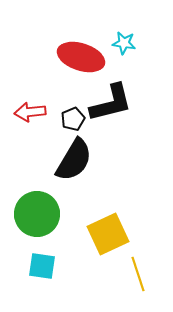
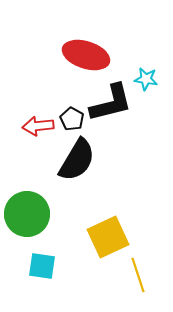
cyan star: moved 22 px right, 36 px down
red ellipse: moved 5 px right, 2 px up
red arrow: moved 8 px right, 14 px down
black pentagon: moved 1 px left; rotated 20 degrees counterclockwise
black semicircle: moved 3 px right
green circle: moved 10 px left
yellow square: moved 3 px down
yellow line: moved 1 px down
